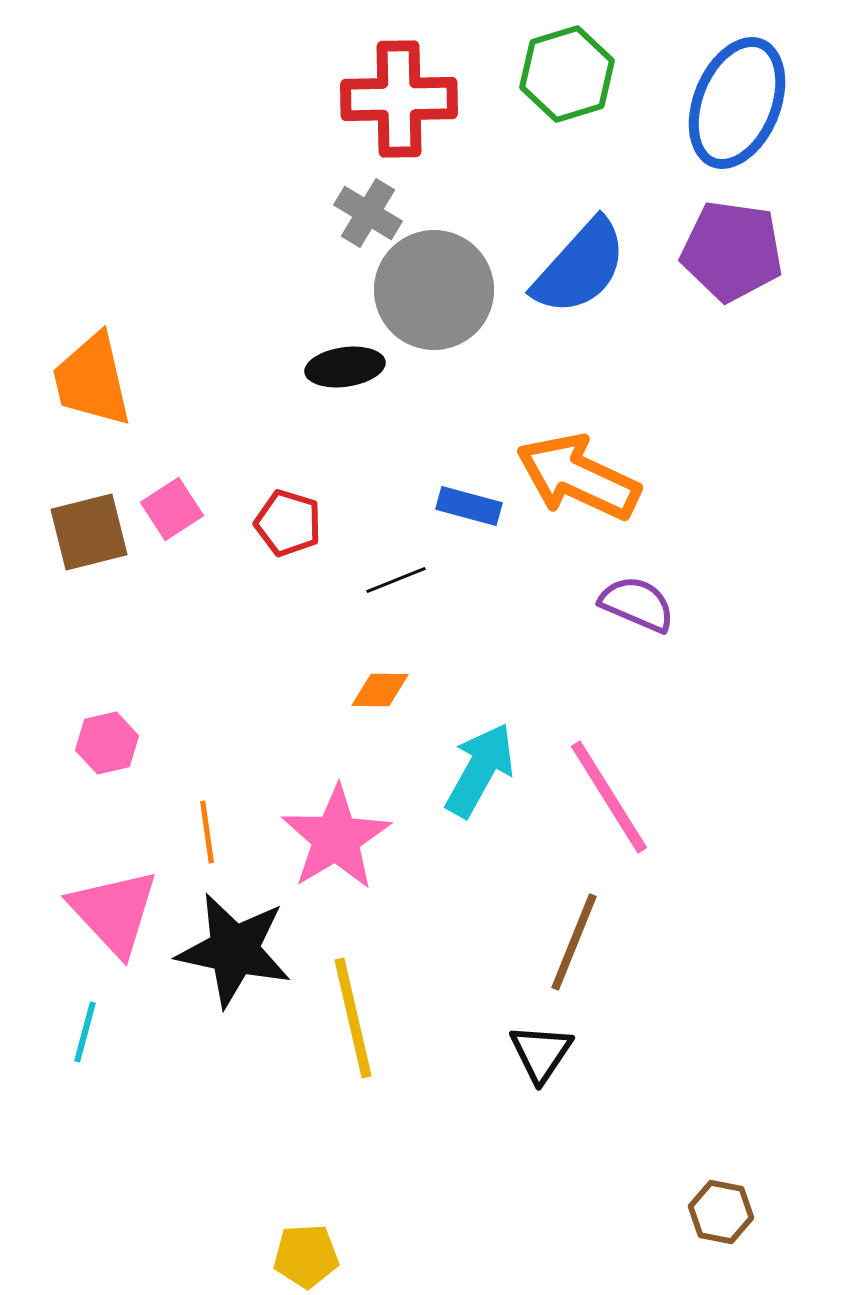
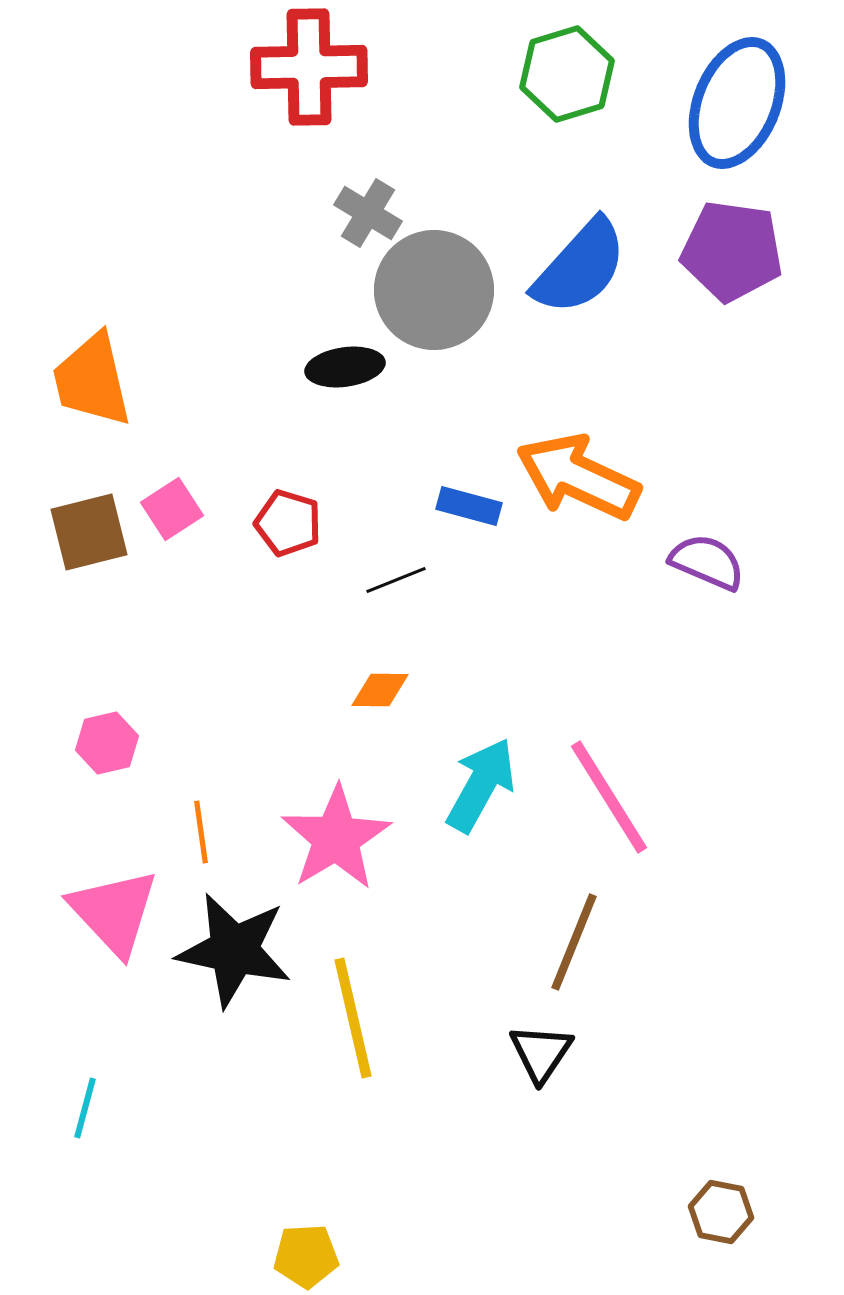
red cross: moved 90 px left, 32 px up
purple semicircle: moved 70 px right, 42 px up
cyan arrow: moved 1 px right, 15 px down
orange line: moved 6 px left
cyan line: moved 76 px down
